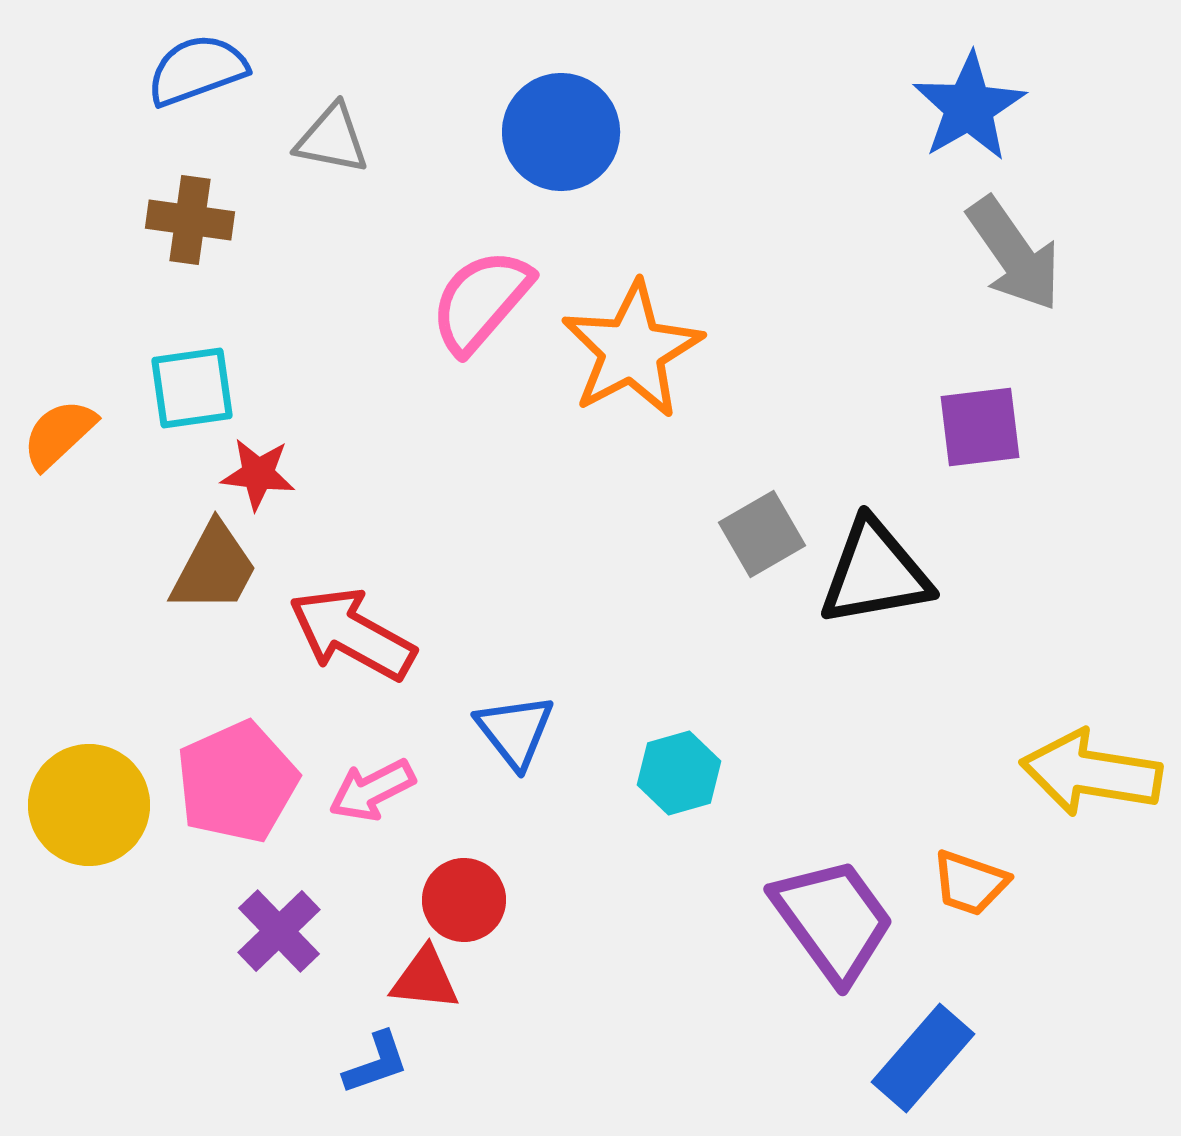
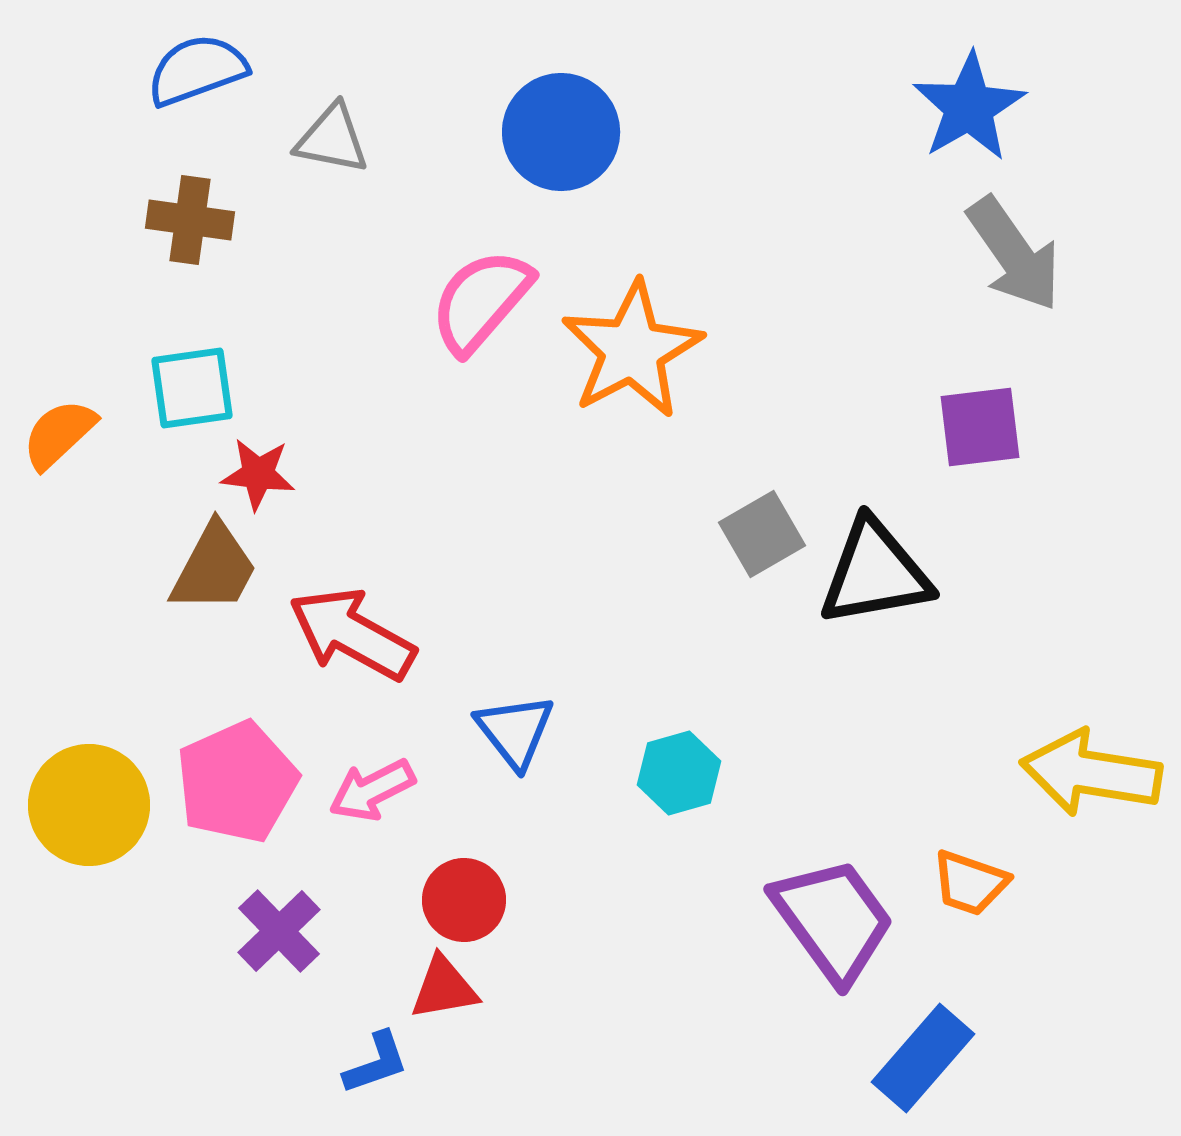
red triangle: moved 19 px right, 9 px down; rotated 16 degrees counterclockwise
